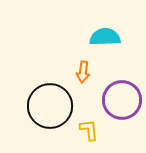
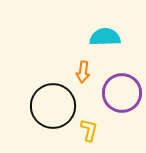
purple circle: moved 7 px up
black circle: moved 3 px right
yellow L-shape: rotated 20 degrees clockwise
